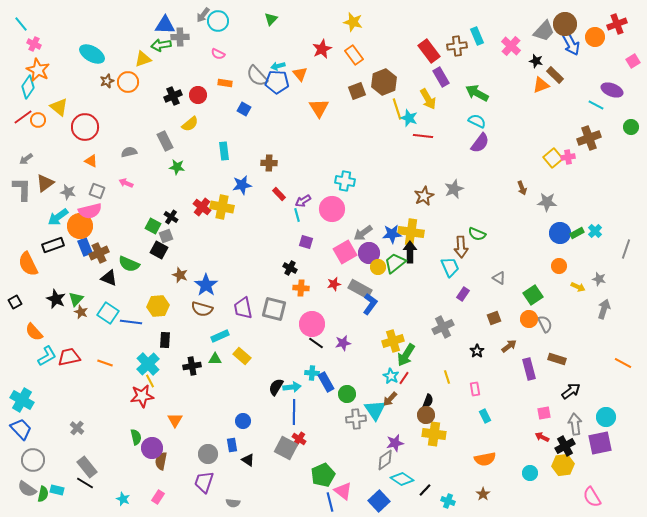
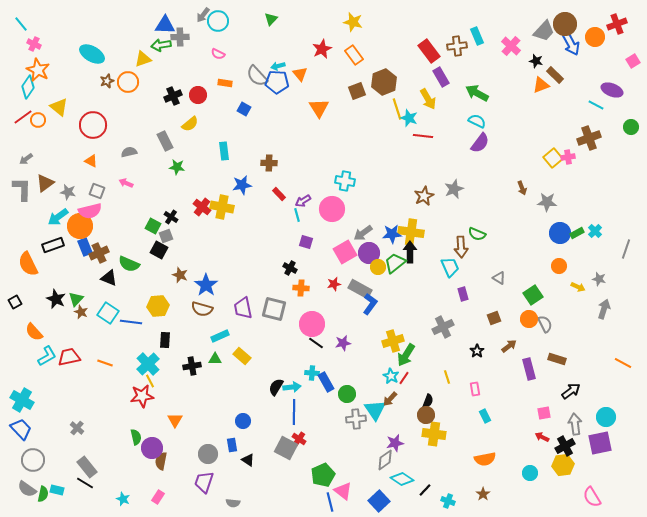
red circle at (85, 127): moved 8 px right, 2 px up
purple rectangle at (463, 294): rotated 48 degrees counterclockwise
